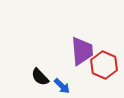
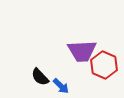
purple trapezoid: rotated 92 degrees clockwise
blue arrow: moved 1 px left
